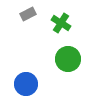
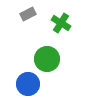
green circle: moved 21 px left
blue circle: moved 2 px right
